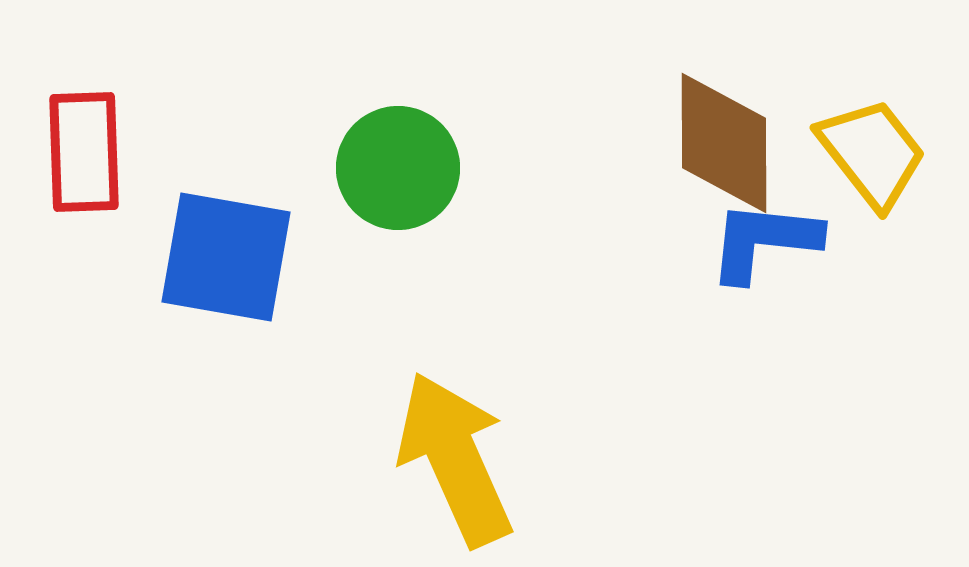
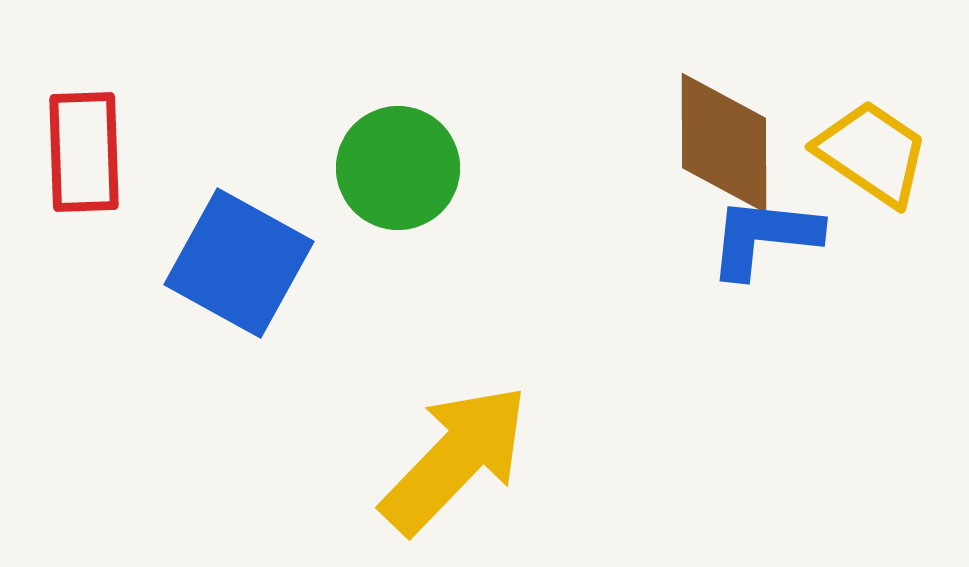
yellow trapezoid: rotated 18 degrees counterclockwise
blue L-shape: moved 4 px up
blue square: moved 13 px right, 6 px down; rotated 19 degrees clockwise
yellow arrow: rotated 68 degrees clockwise
